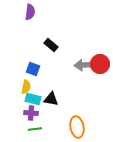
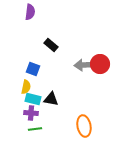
orange ellipse: moved 7 px right, 1 px up
